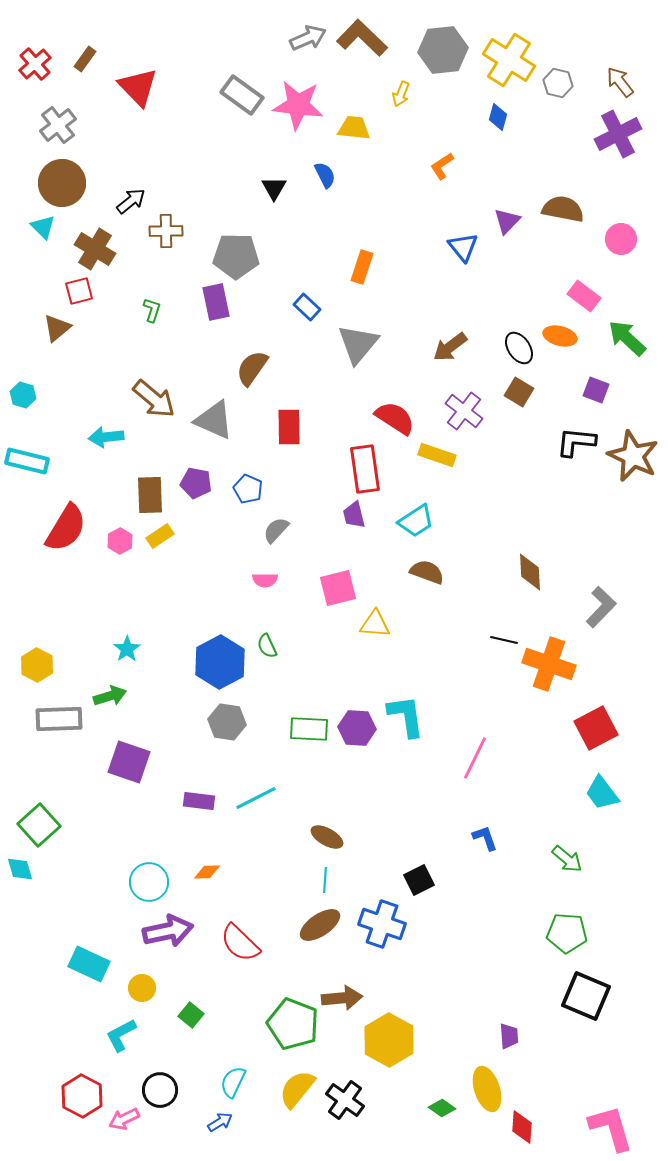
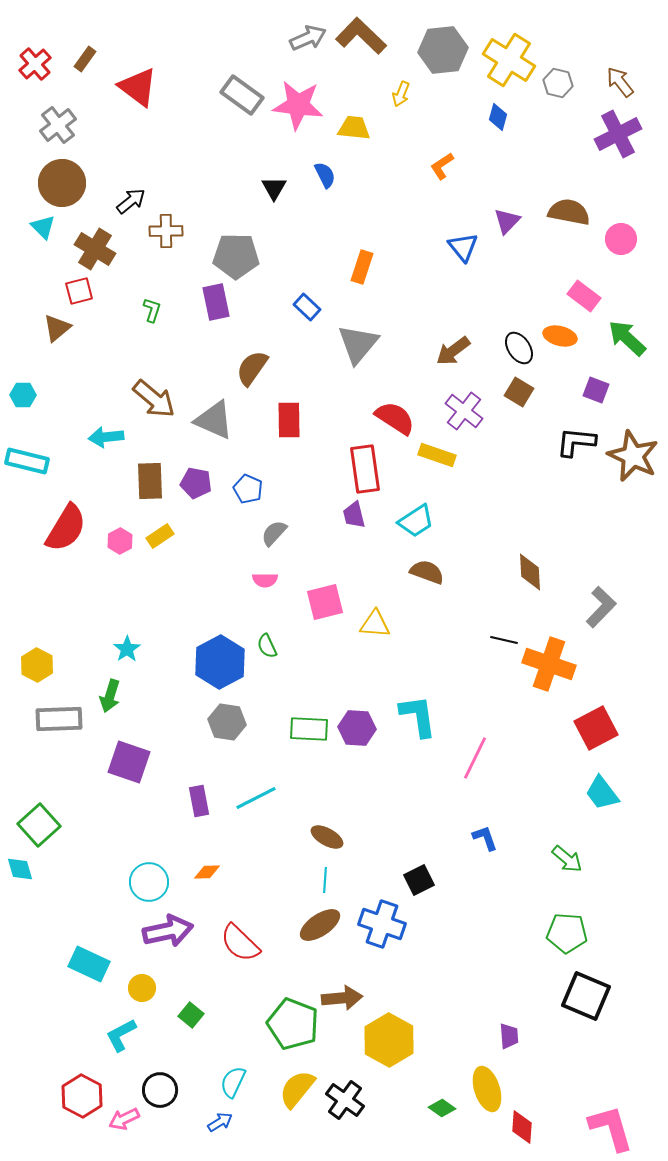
brown L-shape at (362, 38): moved 1 px left, 2 px up
red triangle at (138, 87): rotated 9 degrees counterclockwise
brown semicircle at (563, 209): moved 6 px right, 3 px down
brown arrow at (450, 347): moved 3 px right, 4 px down
cyan hexagon at (23, 395): rotated 15 degrees counterclockwise
red rectangle at (289, 427): moved 7 px up
brown rectangle at (150, 495): moved 14 px up
gray semicircle at (276, 530): moved 2 px left, 3 px down
pink square at (338, 588): moved 13 px left, 14 px down
green arrow at (110, 696): rotated 124 degrees clockwise
cyan L-shape at (406, 716): moved 12 px right
purple rectangle at (199, 801): rotated 72 degrees clockwise
